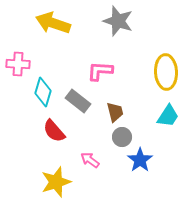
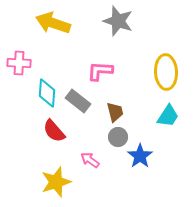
pink cross: moved 1 px right, 1 px up
cyan diamond: moved 4 px right, 1 px down; rotated 12 degrees counterclockwise
gray circle: moved 4 px left
blue star: moved 4 px up
